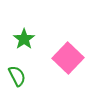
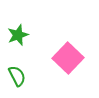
green star: moved 6 px left, 4 px up; rotated 15 degrees clockwise
